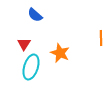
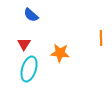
blue semicircle: moved 4 px left
orange star: rotated 18 degrees counterclockwise
cyan ellipse: moved 2 px left, 2 px down
